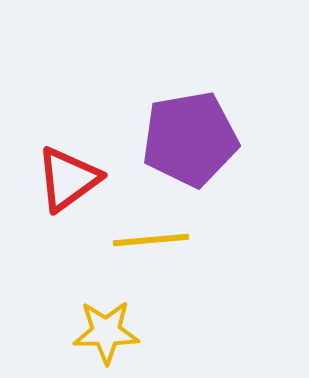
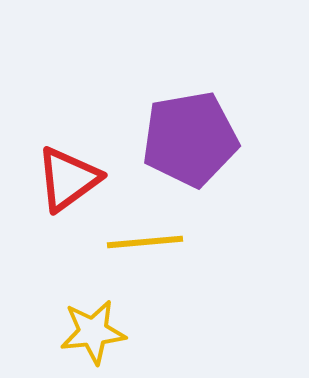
yellow line: moved 6 px left, 2 px down
yellow star: moved 13 px left; rotated 6 degrees counterclockwise
